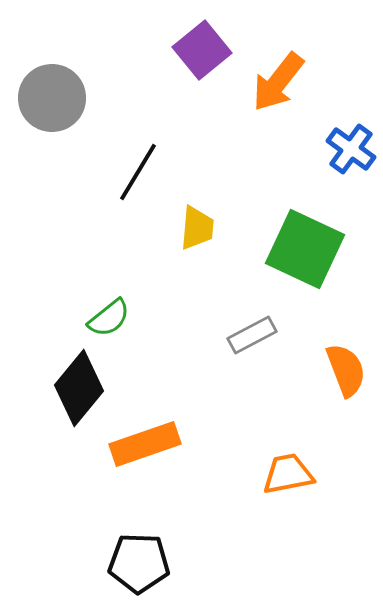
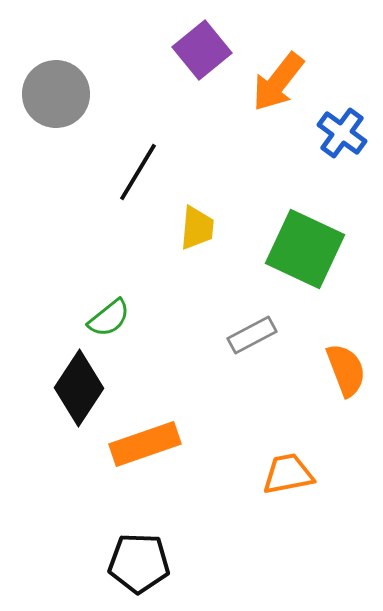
gray circle: moved 4 px right, 4 px up
blue cross: moved 9 px left, 16 px up
black diamond: rotated 6 degrees counterclockwise
